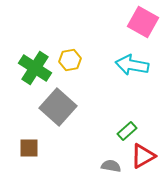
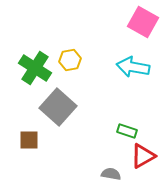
cyan arrow: moved 1 px right, 2 px down
green rectangle: rotated 60 degrees clockwise
brown square: moved 8 px up
gray semicircle: moved 8 px down
